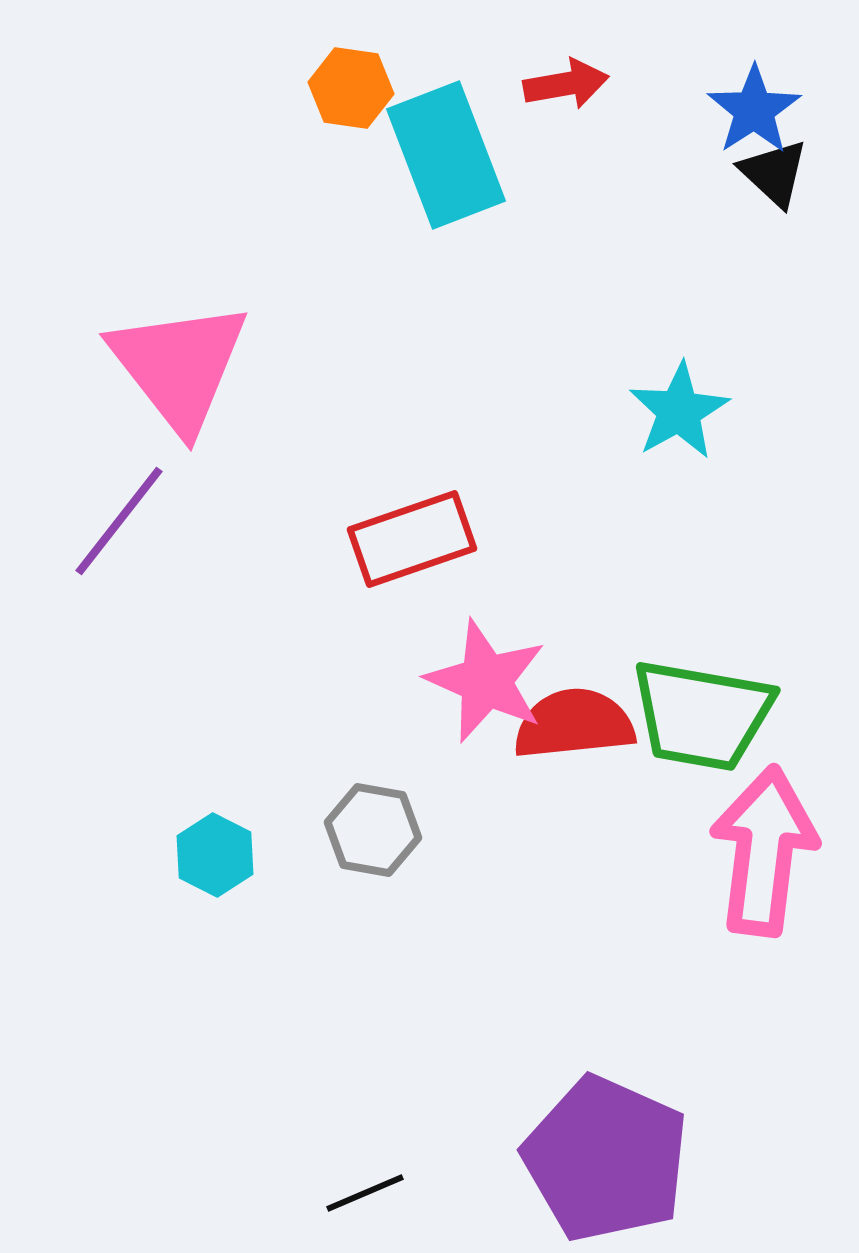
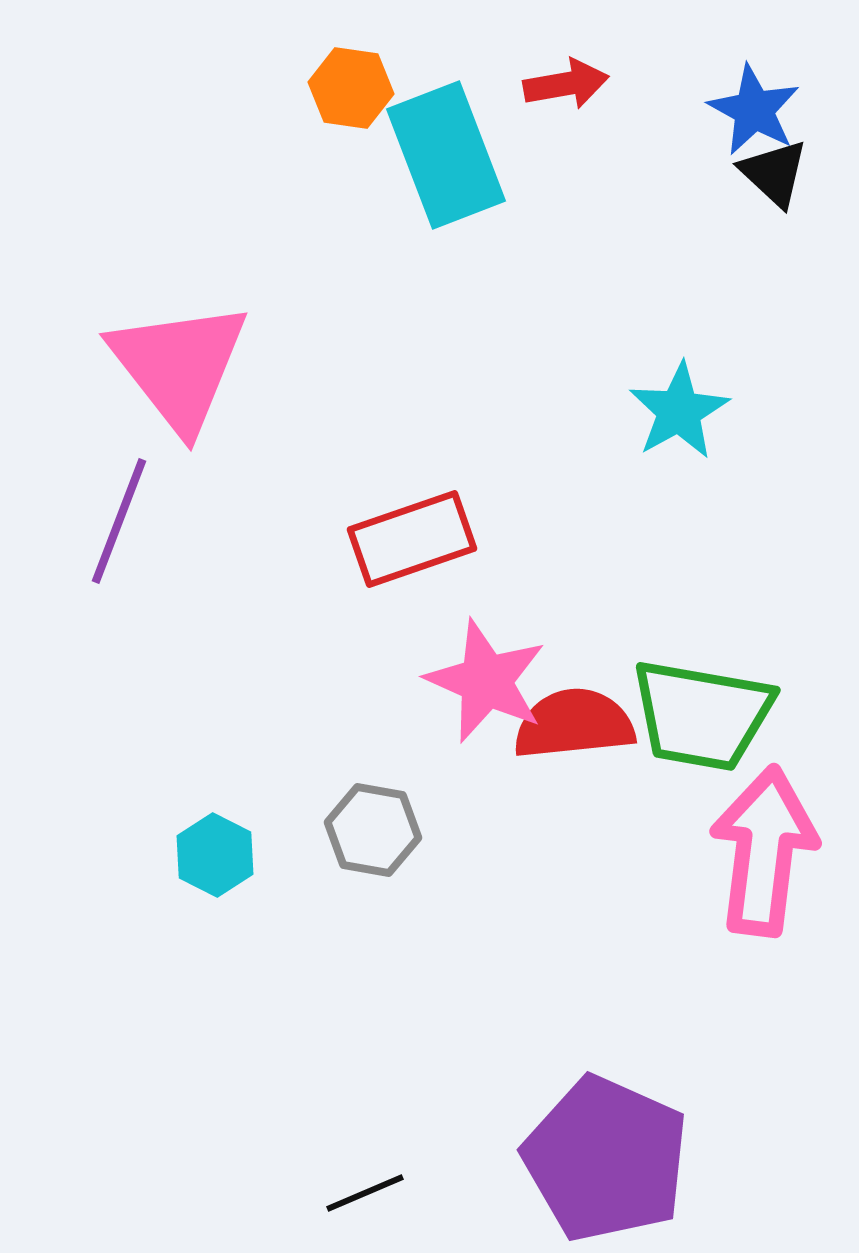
blue star: rotated 10 degrees counterclockwise
purple line: rotated 17 degrees counterclockwise
